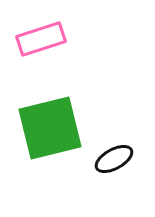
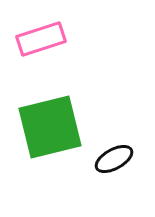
green square: moved 1 px up
